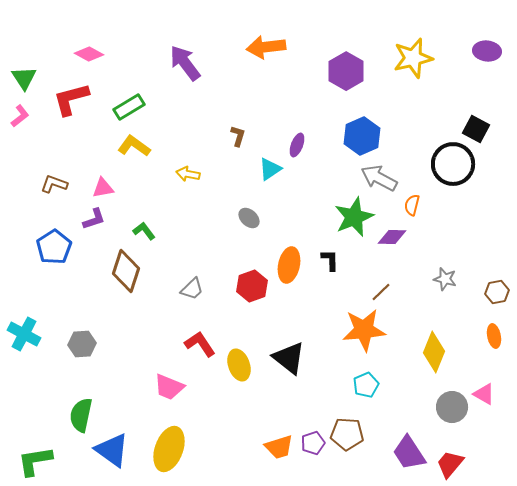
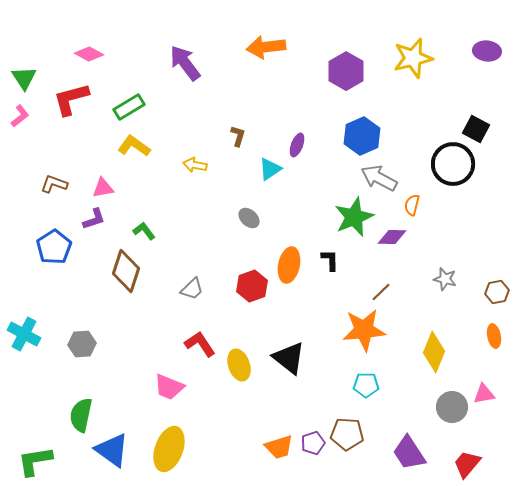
yellow arrow at (188, 174): moved 7 px right, 9 px up
cyan pentagon at (366, 385): rotated 25 degrees clockwise
pink triangle at (484, 394): rotated 40 degrees counterclockwise
red trapezoid at (450, 464): moved 17 px right
